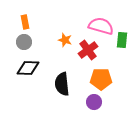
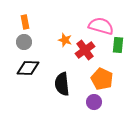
green rectangle: moved 4 px left, 5 px down
red cross: moved 3 px left
orange pentagon: moved 1 px right; rotated 25 degrees clockwise
